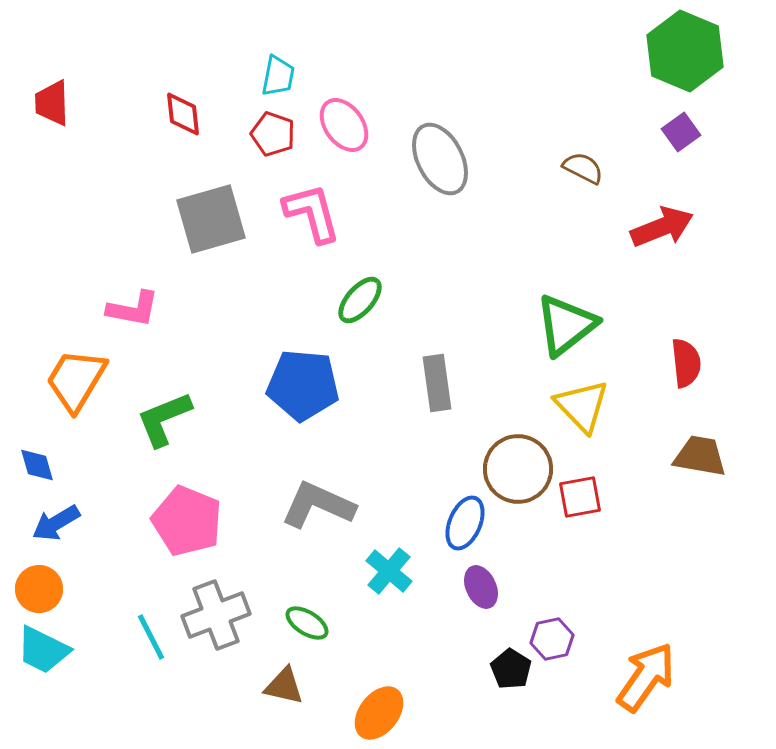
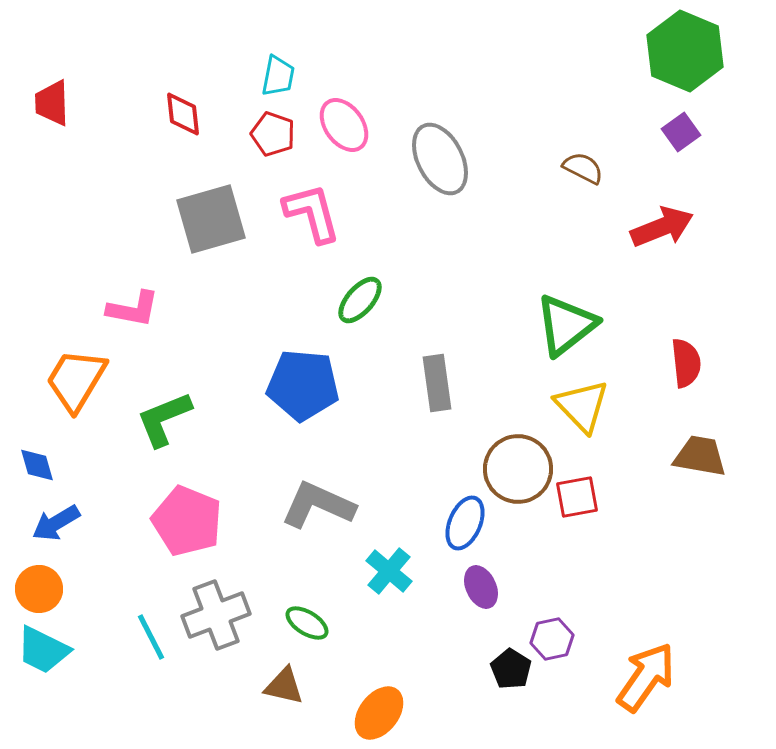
red square at (580, 497): moved 3 px left
